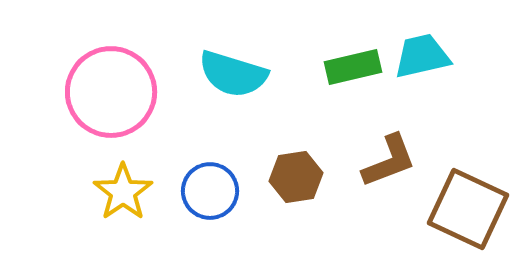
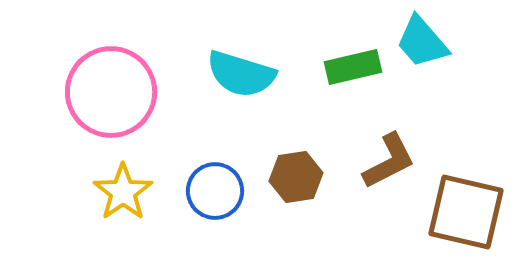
cyan trapezoid: moved 14 px up; rotated 118 degrees counterclockwise
cyan semicircle: moved 8 px right
brown L-shape: rotated 6 degrees counterclockwise
blue circle: moved 5 px right
brown square: moved 2 px left, 3 px down; rotated 12 degrees counterclockwise
